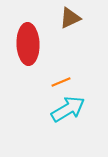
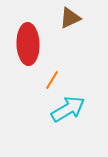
orange line: moved 9 px left, 2 px up; rotated 36 degrees counterclockwise
